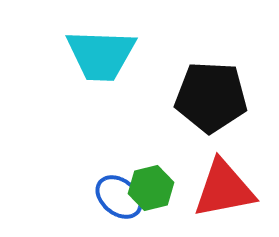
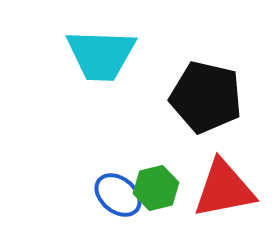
black pentagon: moved 5 px left; rotated 10 degrees clockwise
green hexagon: moved 5 px right
blue ellipse: moved 1 px left, 2 px up
